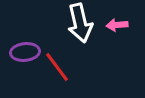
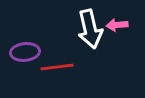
white arrow: moved 10 px right, 6 px down
red line: rotated 60 degrees counterclockwise
